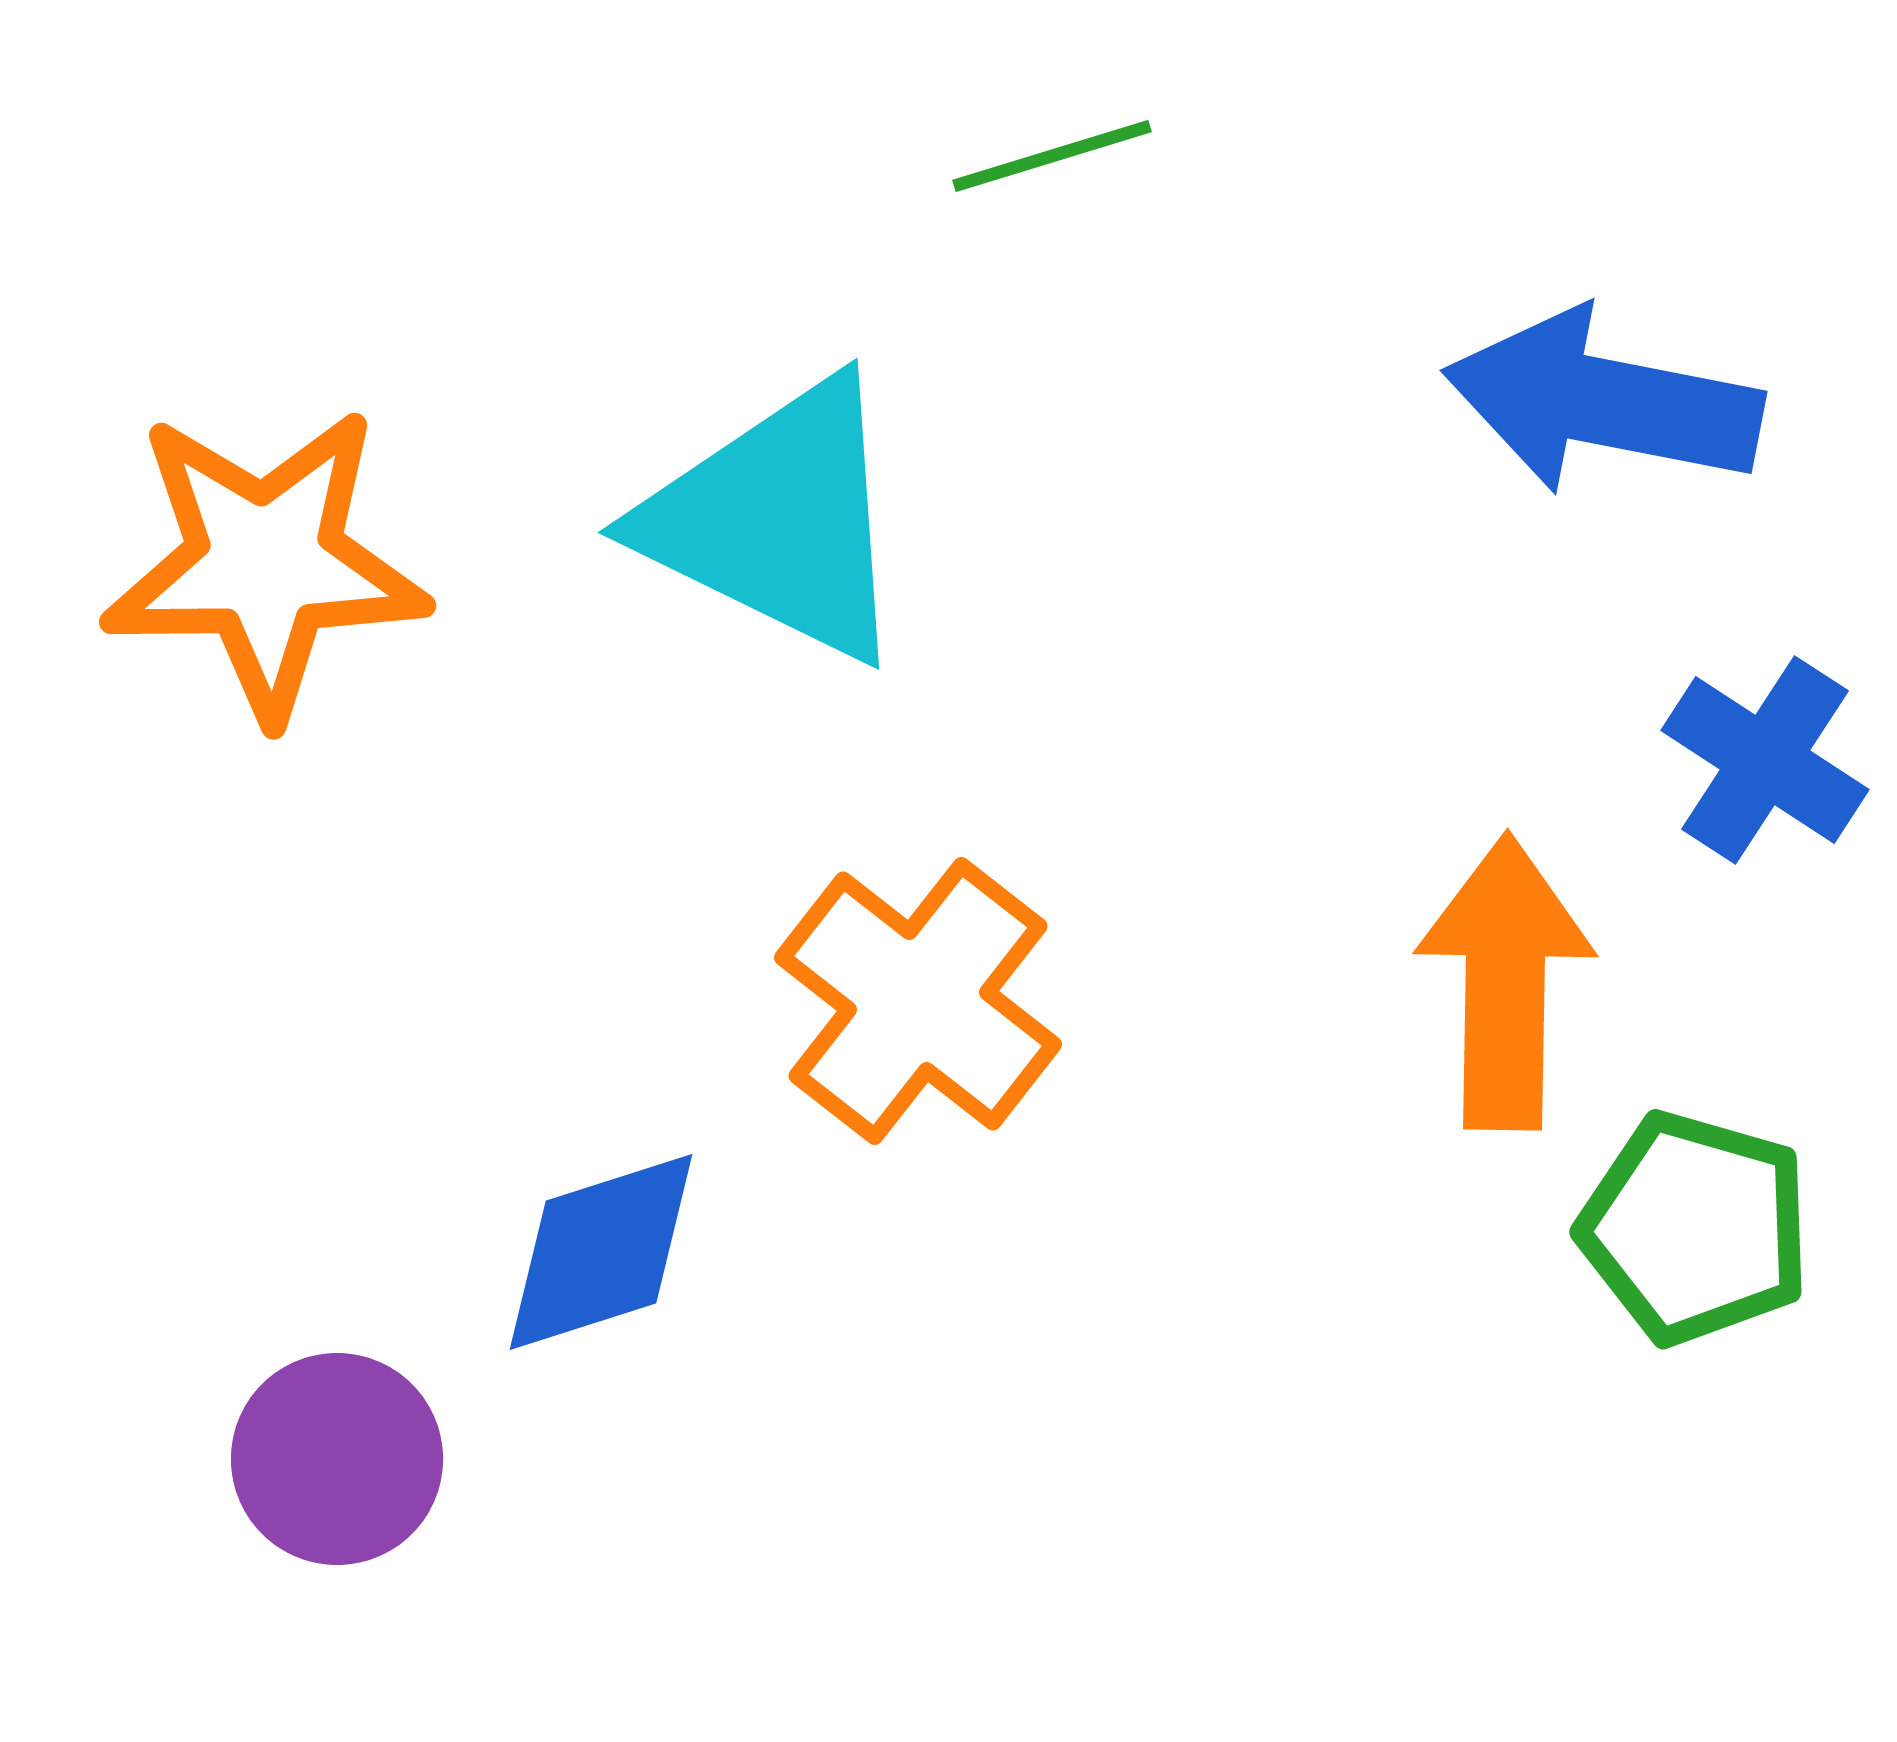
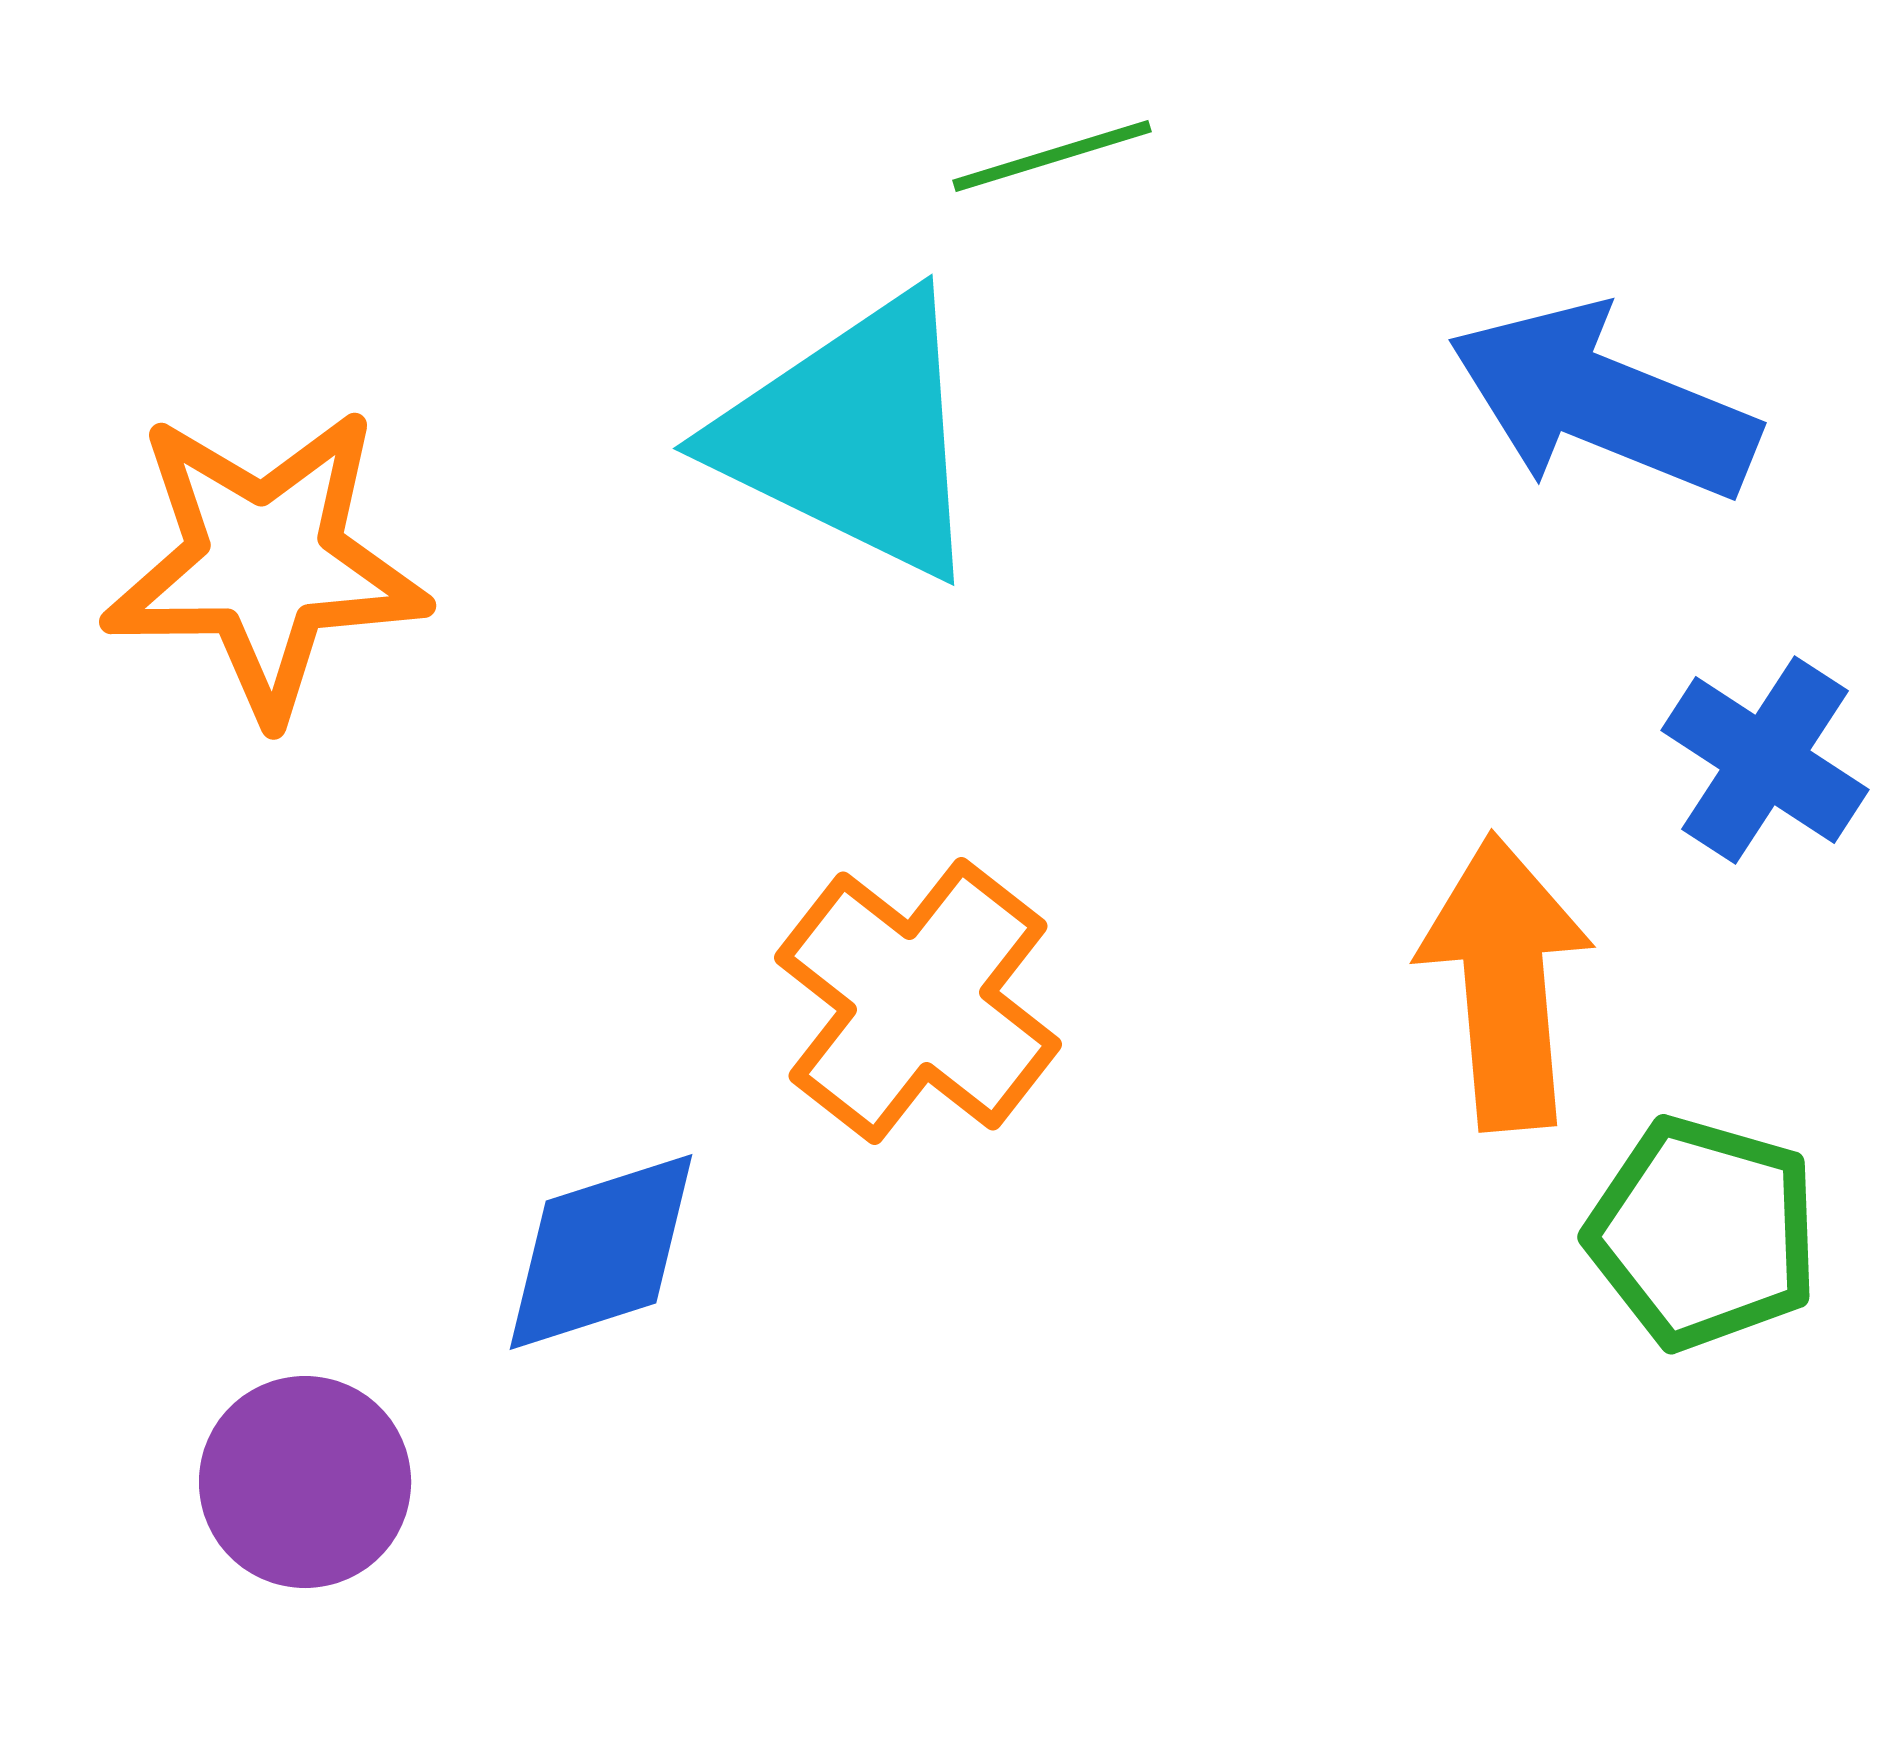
blue arrow: rotated 11 degrees clockwise
cyan triangle: moved 75 px right, 84 px up
orange arrow: rotated 6 degrees counterclockwise
green pentagon: moved 8 px right, 5 px down
purple circle: moved 32 px left, 23 px down
